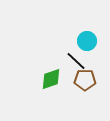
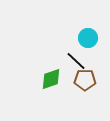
cyan circle: moved 1 px right, 3 px up
